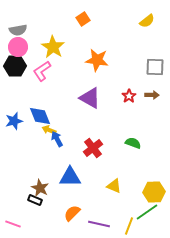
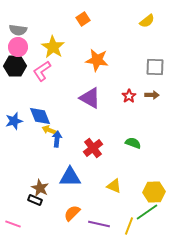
gray semicircle: rotated 18 degrees clockwise
blue arrow: rotated 35 degrees clockwise
